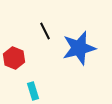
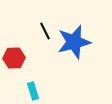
blue star: moved 5 px left, 6 px up
red hexagon: rotated 25 degrees counterclockwise
